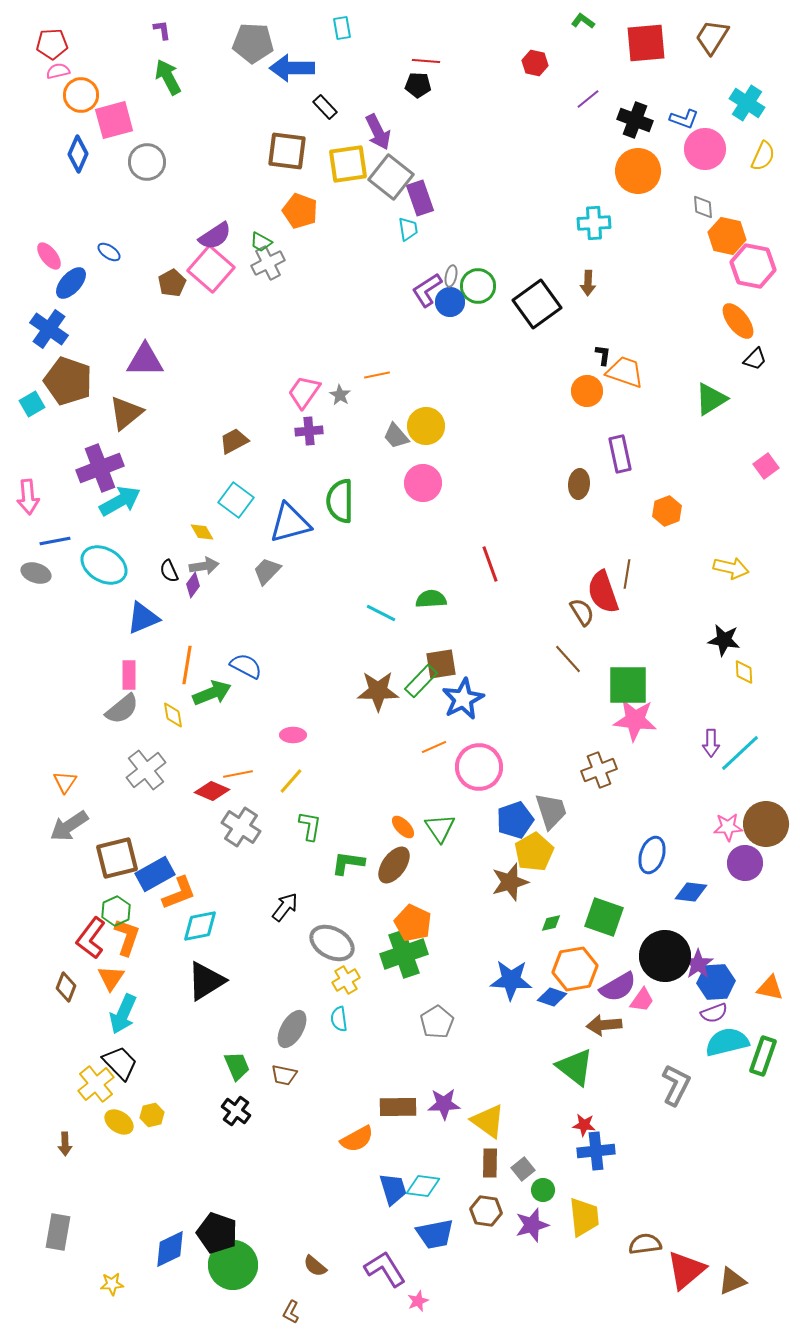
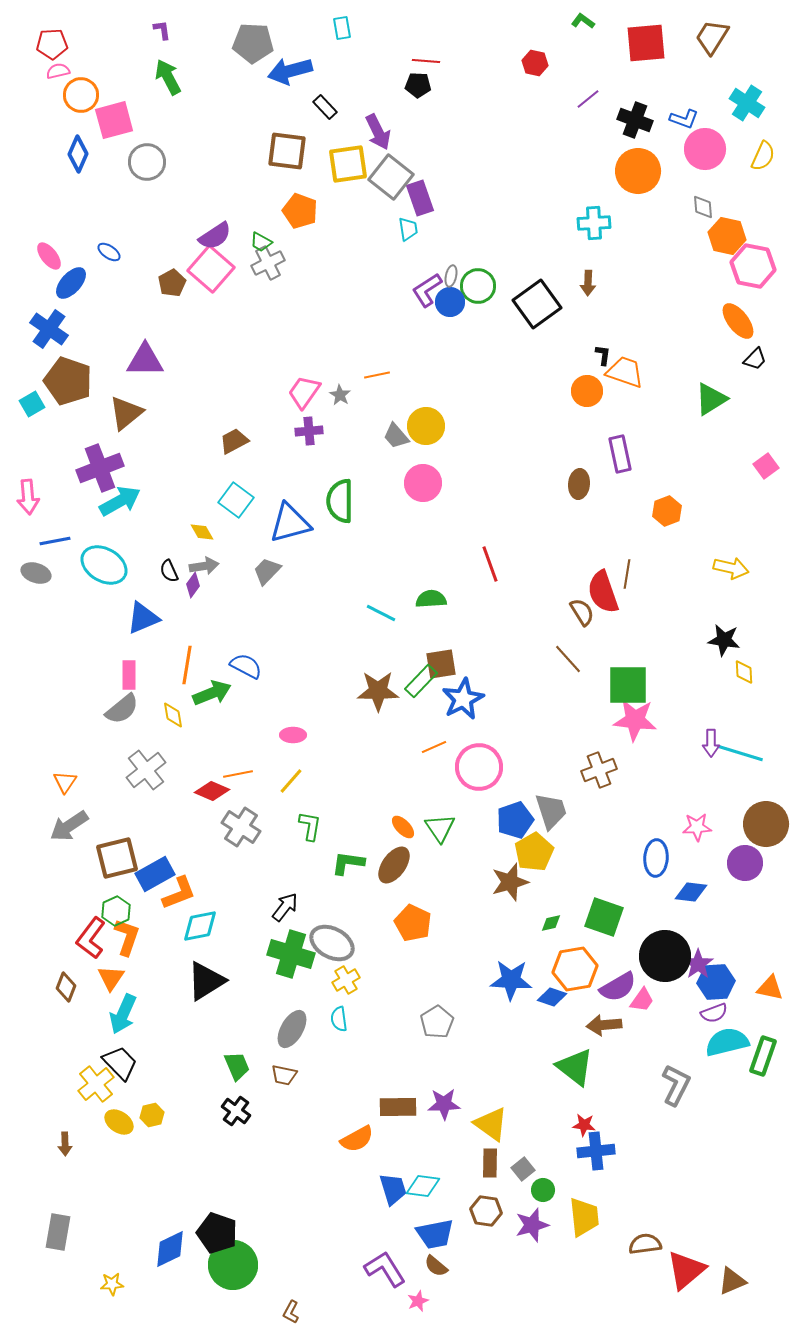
blue arrow at (292, 68): moved 2 px left, 3 px down; rotated 15 degrees counterclockwise
cyan line at (740, 753): rotated 60 degrees clockwise
pink star at (728, 827): moved 31 px left
blue ellipse at (652, 855): moved 4 px right, 3 px down; rotated 15 degrees counterclockwise
green cross at (404, 954): moved 113 px left; rotated 36 degrees clockwise
yellow triangle at (488, 1121): moved 3 px right, 3 px down
brown semicircle at (315, 1266): moved 121 px right
